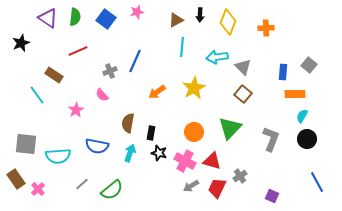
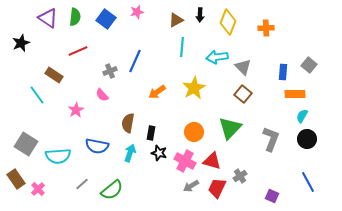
gray square at (26, 144): rotated 25 degrees clockwise
blue line at (317, 182): moved 9 px left
